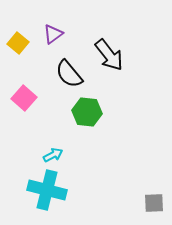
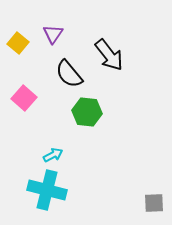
purple triangle: rotated 20 degrees counterclockwise
